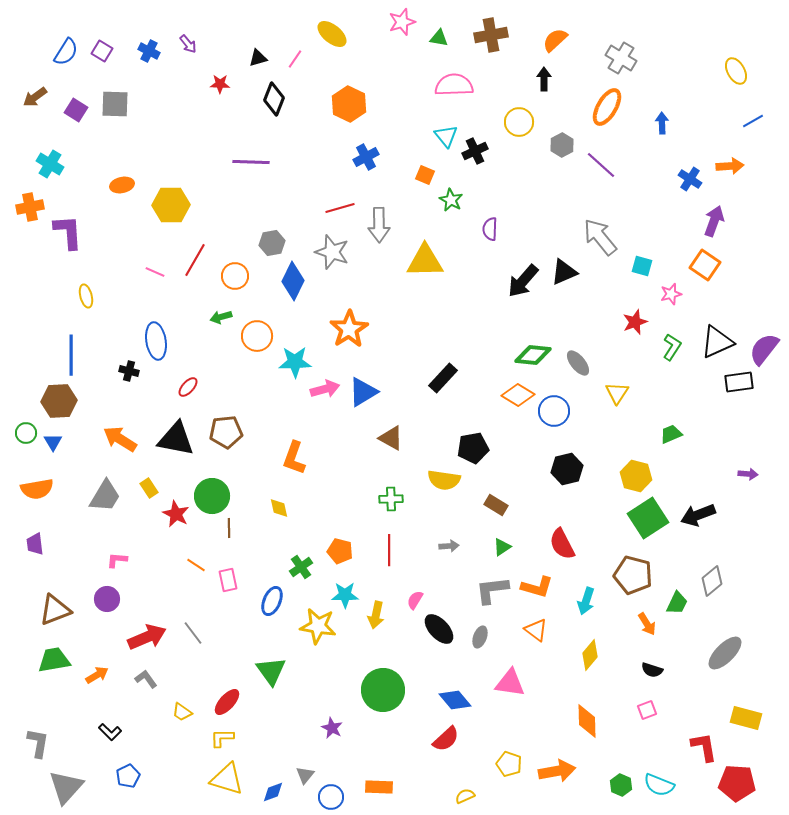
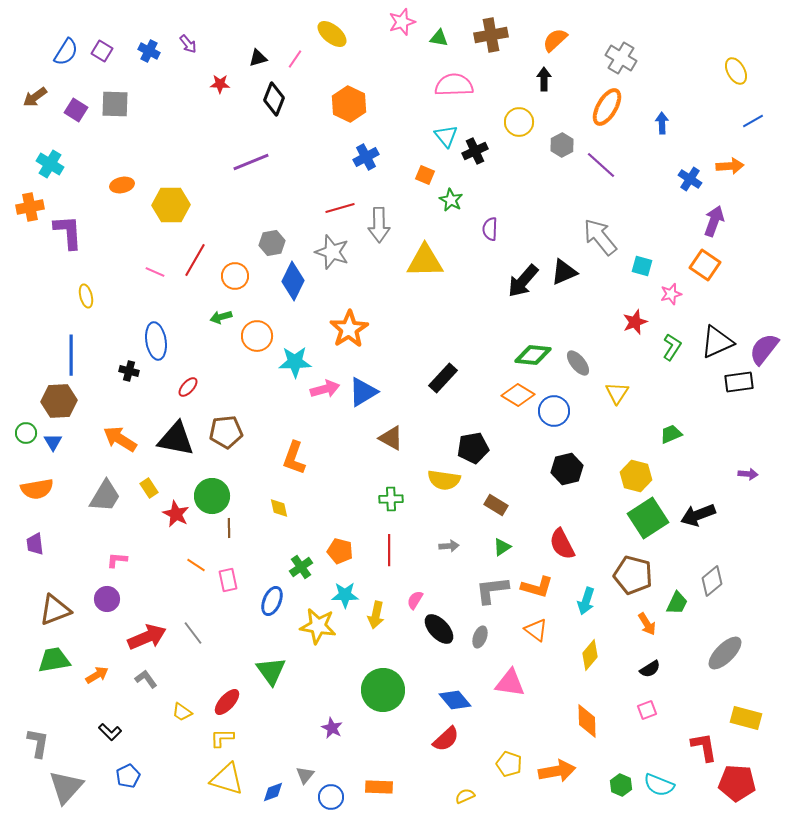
purple line at (251, 162): rotated 24 degrees counterclockwise
black semicircle at (652, 670): moved 2 px left, 1 px up; rotated 50 degrees counterclockwise
